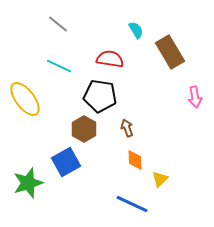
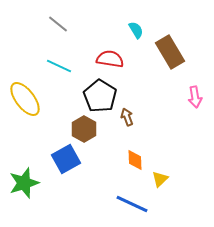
black pentagon: rotated 24 degrees clockwise
brown arrow: moved 11 px up
blue square: moved 3 px up
green star: moved 4 px left
